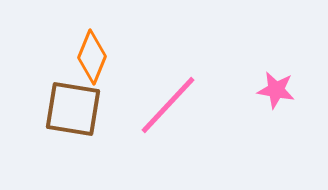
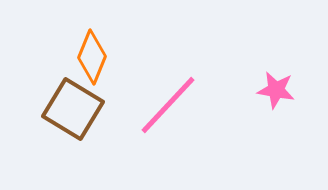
brown square: rotated 22 degrees clockwise
